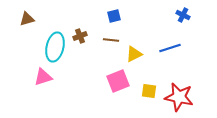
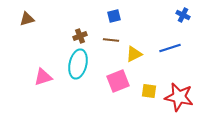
cyan ellipse: moved 23 px right, 17 px down
